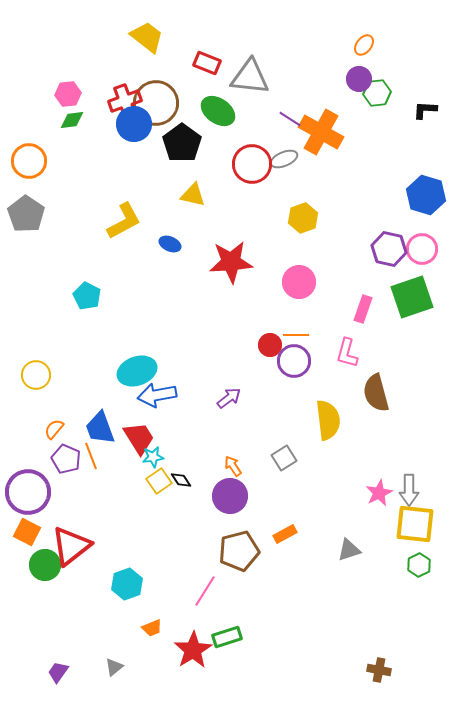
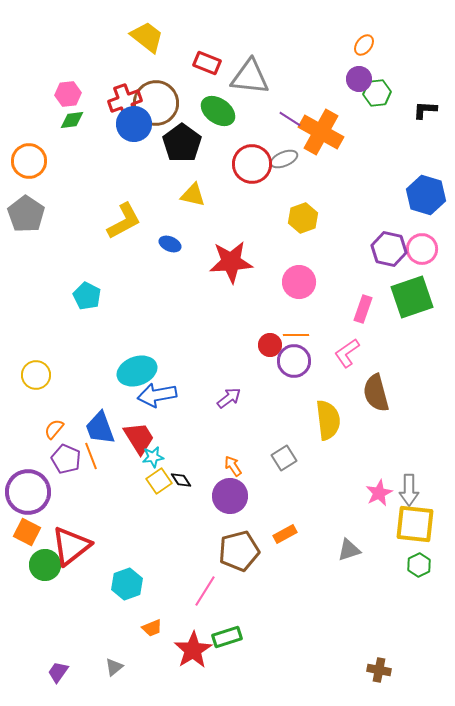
pink L-shape at (347, 353): rotated 40 degrees clockwise
